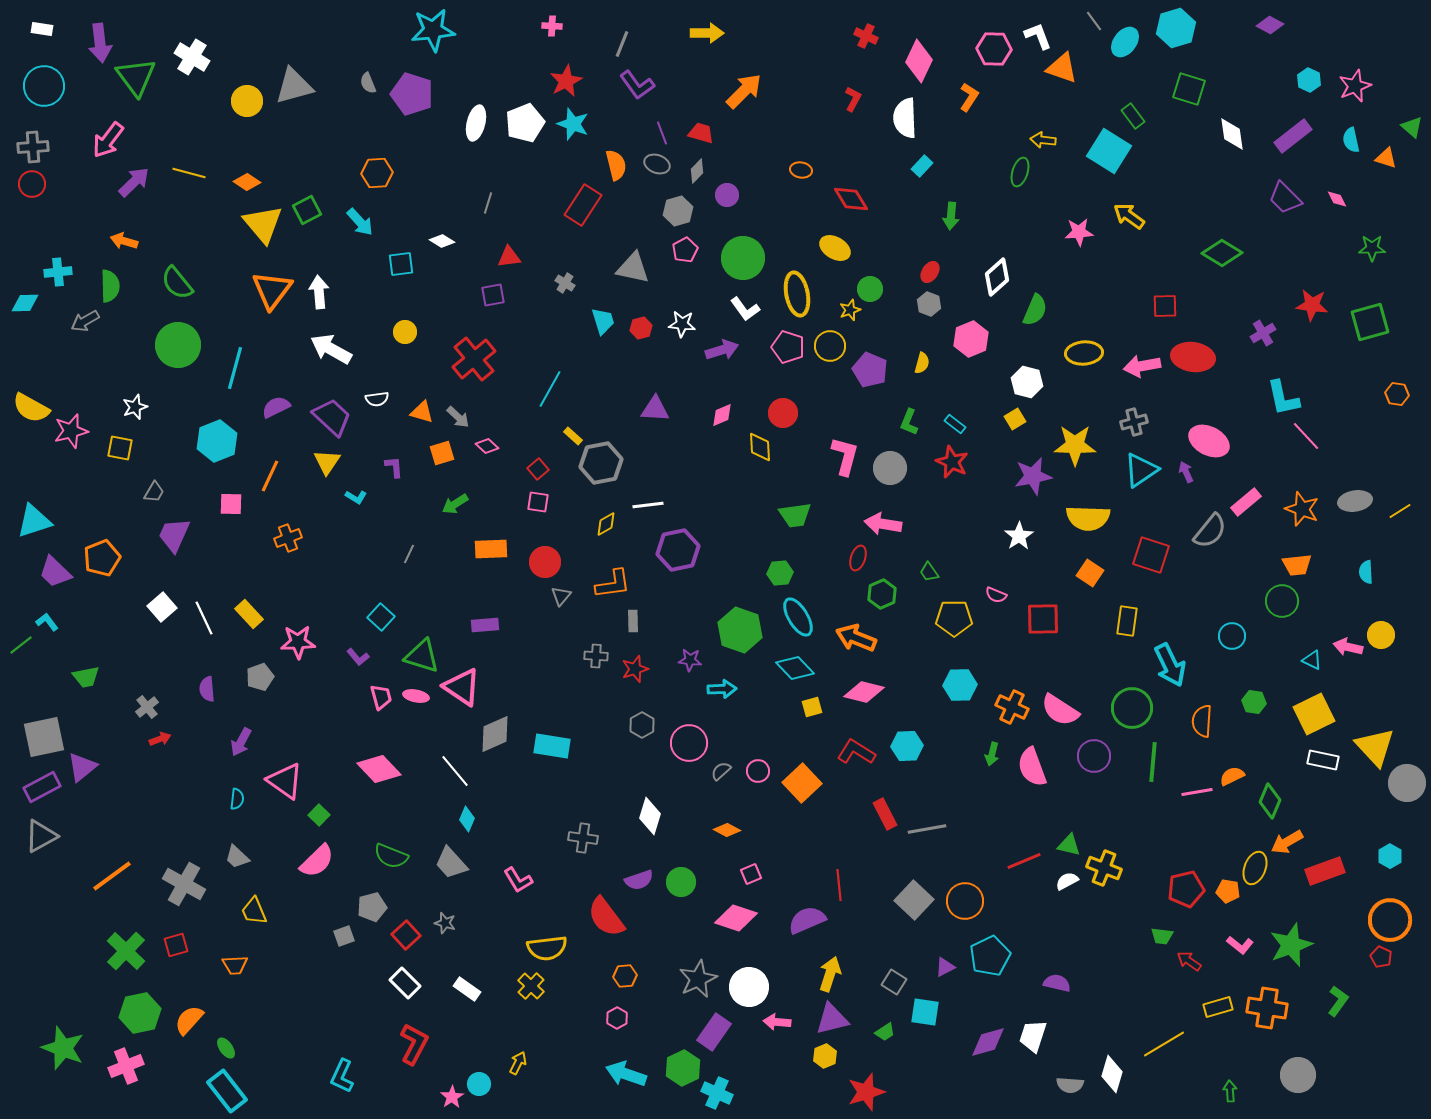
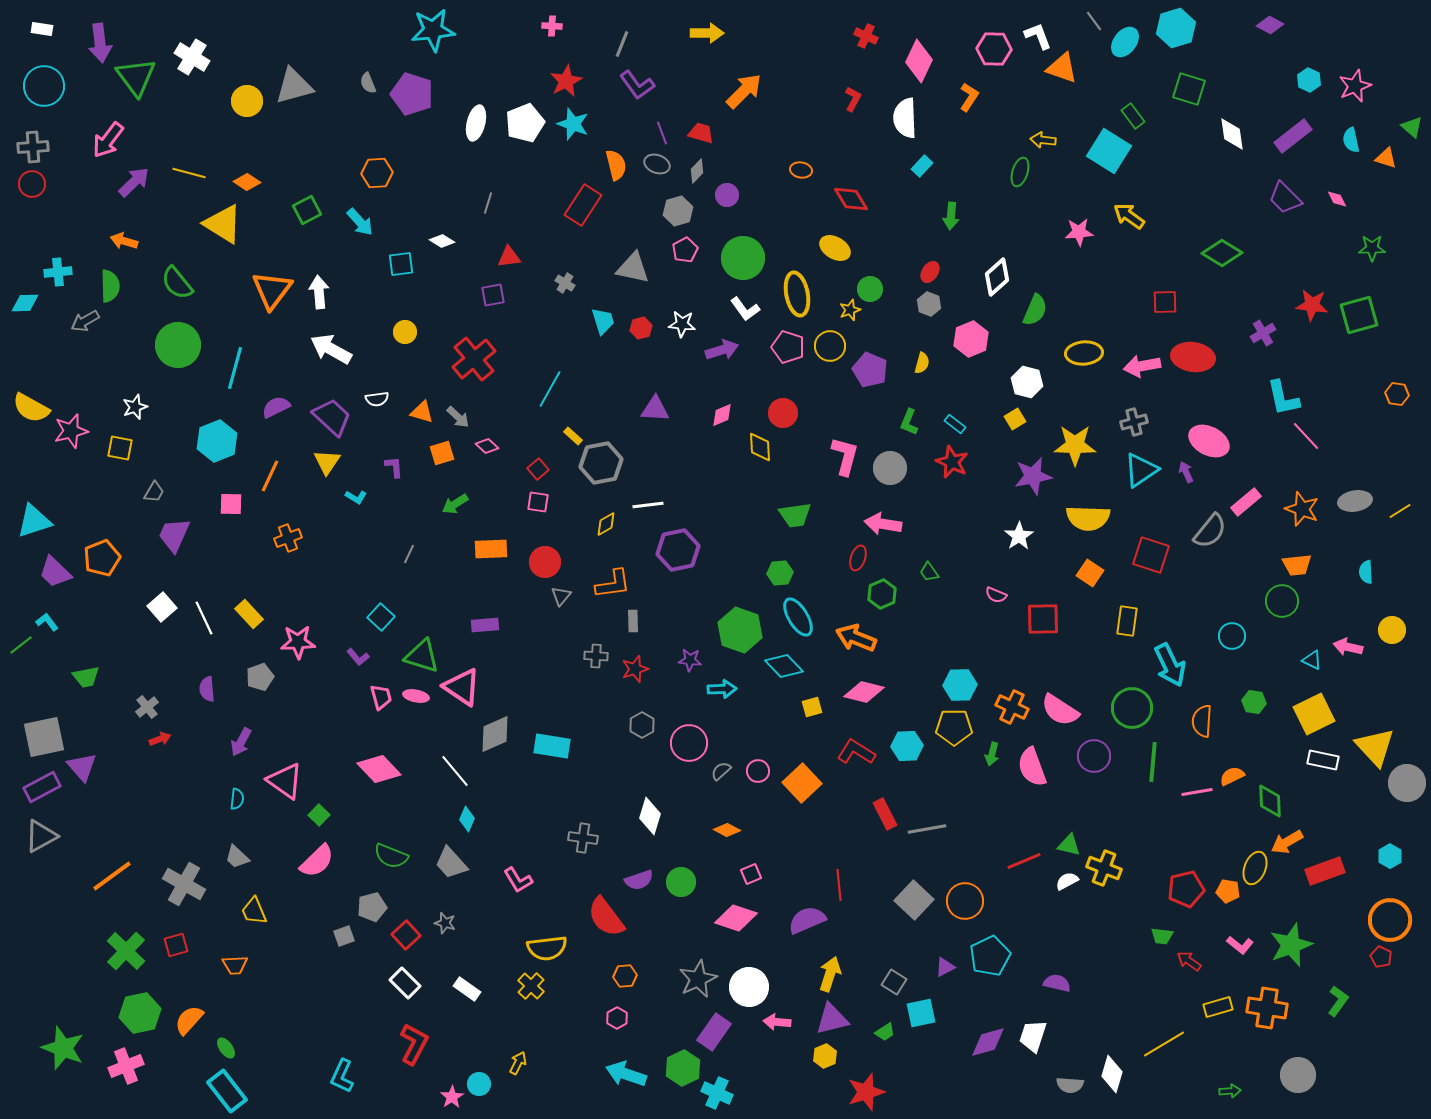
yellow triangle at (263, 224): moved 40 px left; rotated 18 degrees counterclockwise
red square at (1165, 306): moved 4 px up
green square at (1370, 322): moved 11 px left, 7 px up
yellow pentagon at (954, 618): moved 109 px down
yellow circle at (1381, 635): moved 11 px right, 5 px up
cyan diamond at (795, 668): moved 11 px left, 2 px up
purple triangle at (82, 767): rotated 32 degrees counterclockwise
green diamond at (1270, 801): rotated 24 degrees counterclockwise
cyan square at (925, 1012): moved 4 px left, 1 px down; rotated 20 degrees counterclockwise
green arrow at (1230, 1091): rotated 90 degrees clockwise
